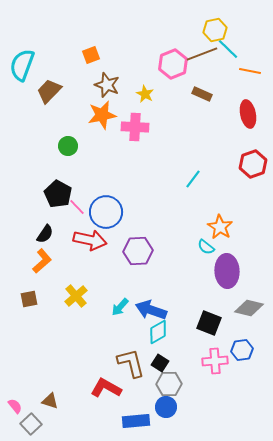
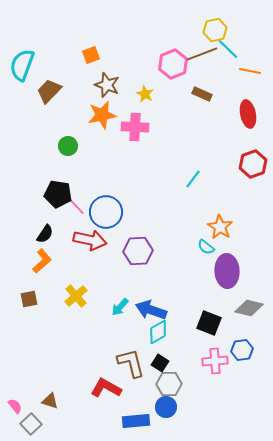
black pentagon at (58, 194): rotated 20 degrees counterclockwise
